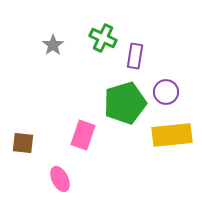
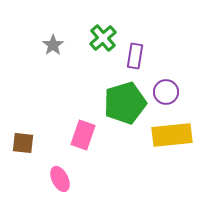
green cross: rotated 24 degrees clockwise
